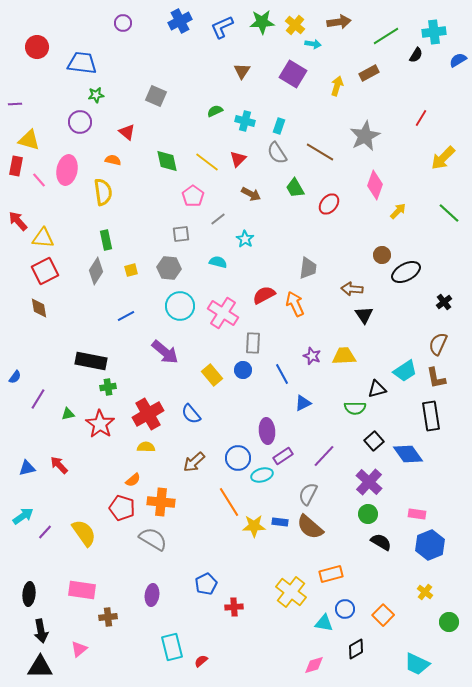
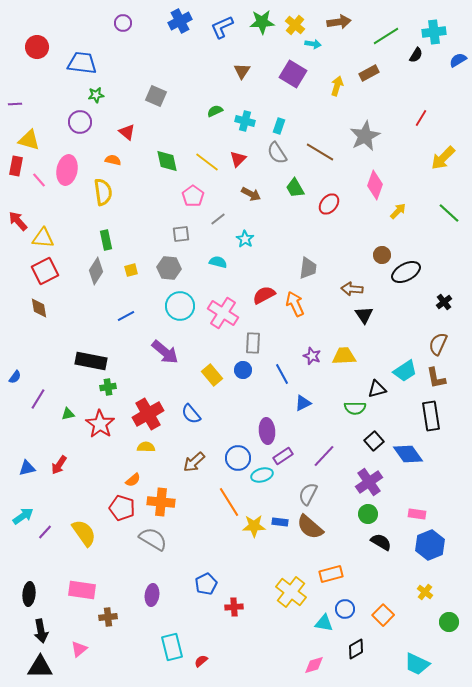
red arrow at (59, 465): rotated 102 degrees counterclockwise
purple cross at (369, 482): rotated 12 degrees clockwise
